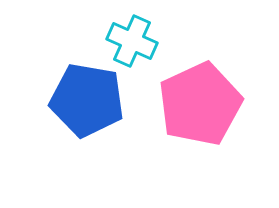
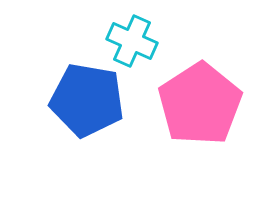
pink pentagon: rotated 8 degrees counterclockwise
